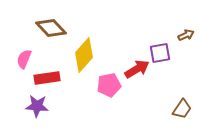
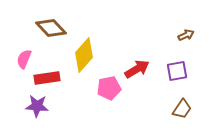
purple square: moved 17 px right, 18 px down
pink pentagon: moved 3 px down
